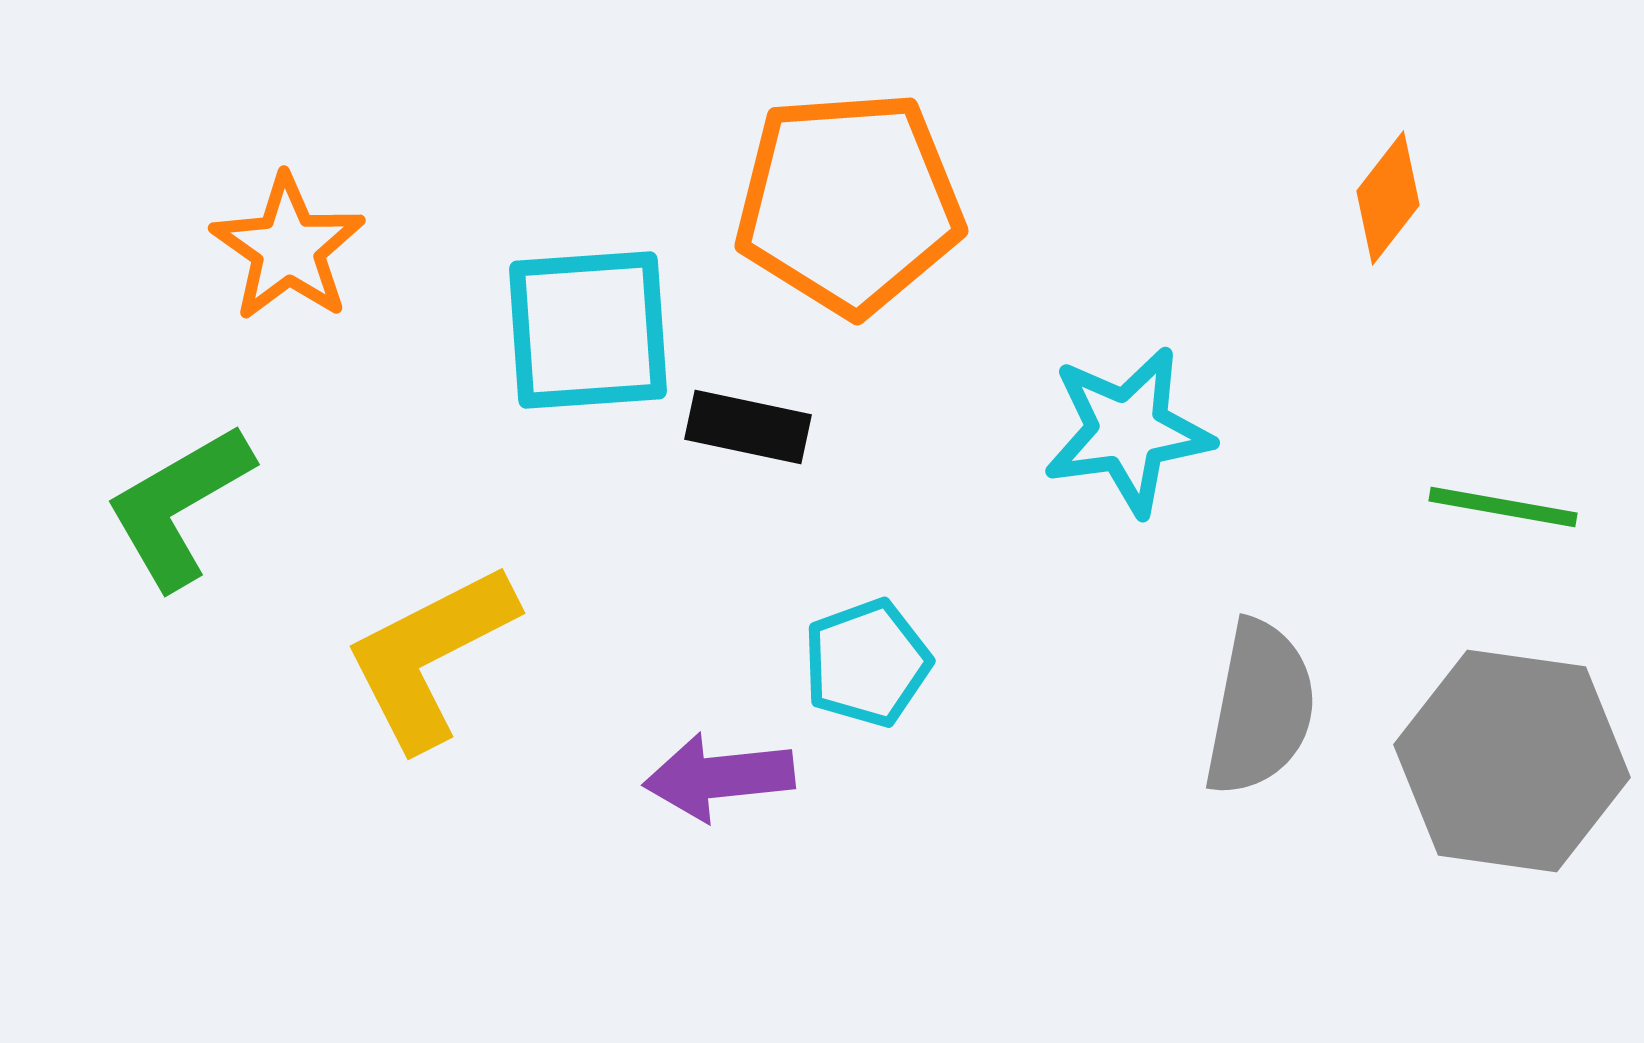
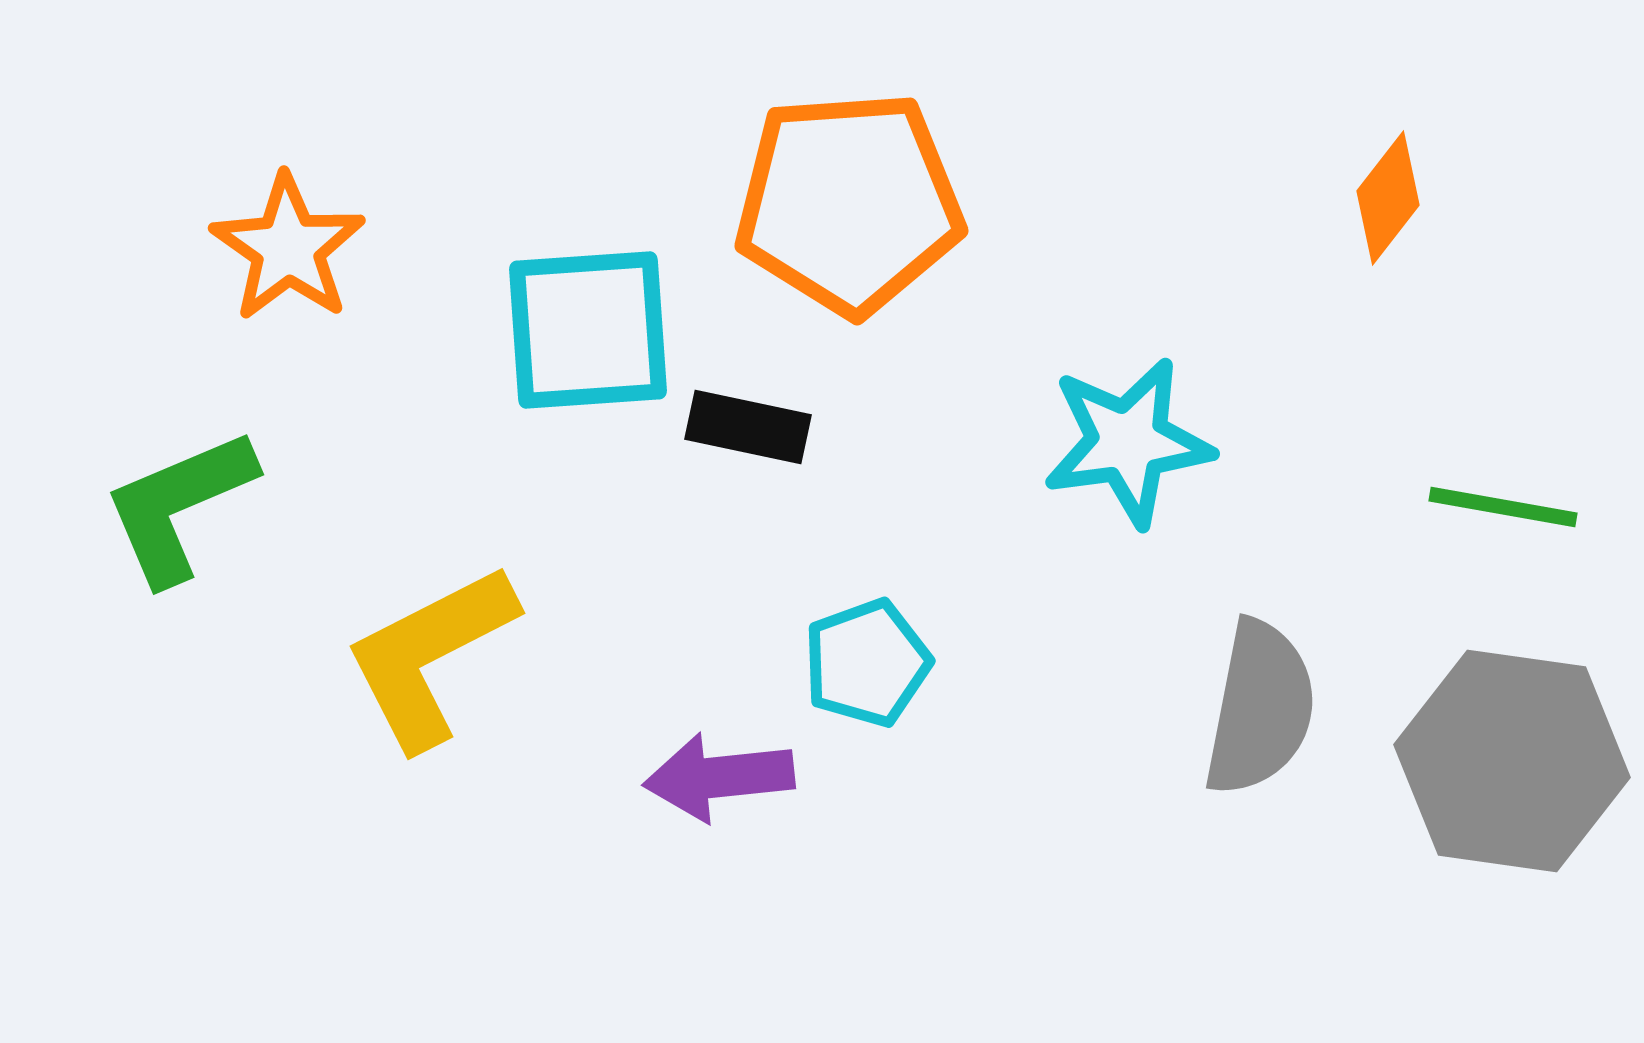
cyan star: moved 11 px down
green L-shape: rotated 7 degrees clockwise
